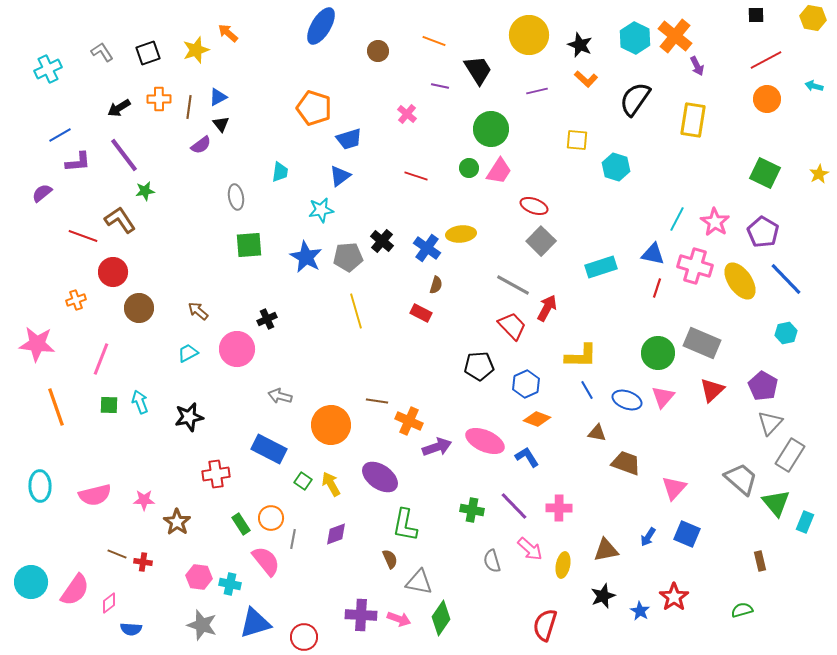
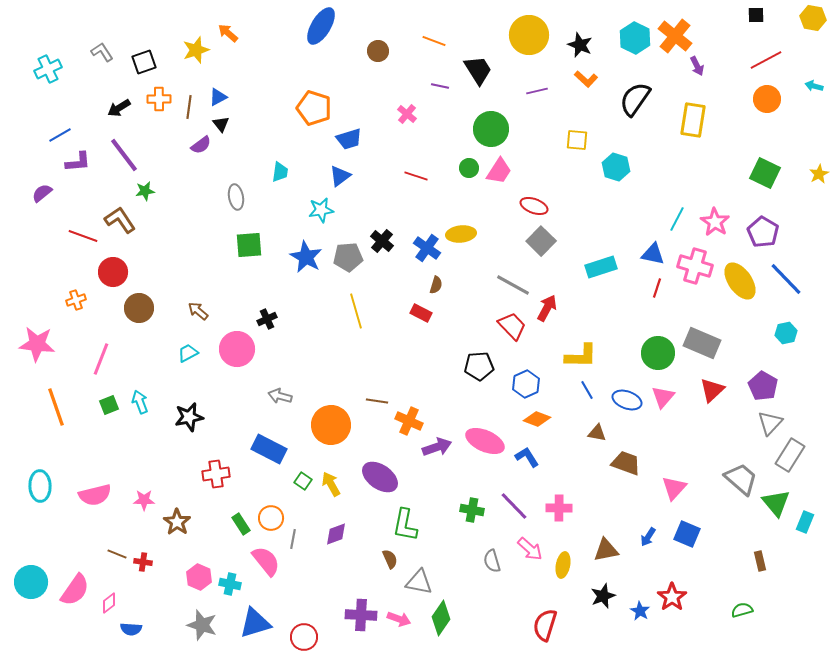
black square at (148, 53): moved 4 px left, 9 px down
green square at (109, 405): rotated 24 degrees counterclockwise
pink hexagon at (199, 577): rotated 15 degrees clockwise
red star at (674, 597): moved 2 px left
